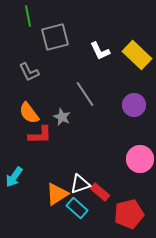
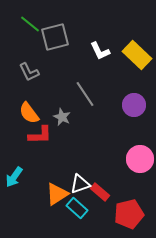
green line: moved 2 px right, 8 px down; rotated 40 degrees counterclockwise
